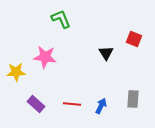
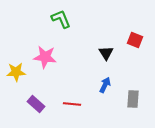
red square: moved 1 px right, 1 px down
blue arrow: moved 4 px right, 21 px up
